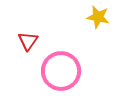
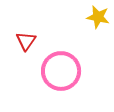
red triangle: moved 2 px left
